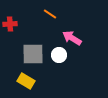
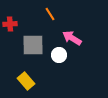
orange line: rotated 24 degrees clockwise
gray square: moved 9 px up
yellow rectangle: rotated 18 degrees clockwise
